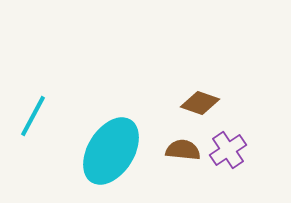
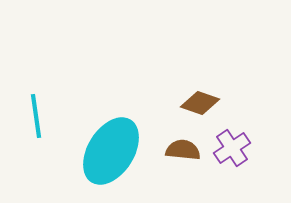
cyan line: moved 3 px right; rotated 36 degrees counterclockwise
purple cross: moved 4 px right, 2 px up
